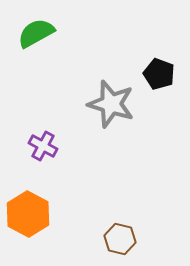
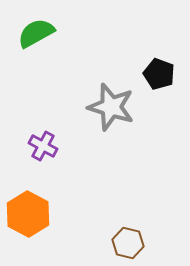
gray star: moved 3 px down
brown hexagon: moved 8 px right, 4 px down
